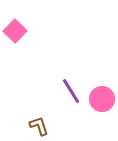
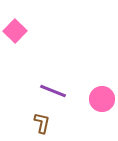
purple line: moved 18 px left; rotated 36 degrees counterclockwise
brown L-shape: moved 3 px right, 3 px up; rotated 30 degrees clockwise
